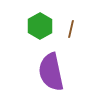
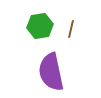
green hexagon: rotated 20 degrees clockwise
